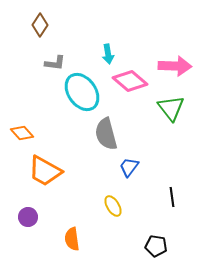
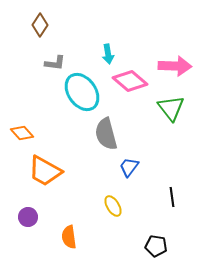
orange semicircle: moved 3 px left, 2 px up
